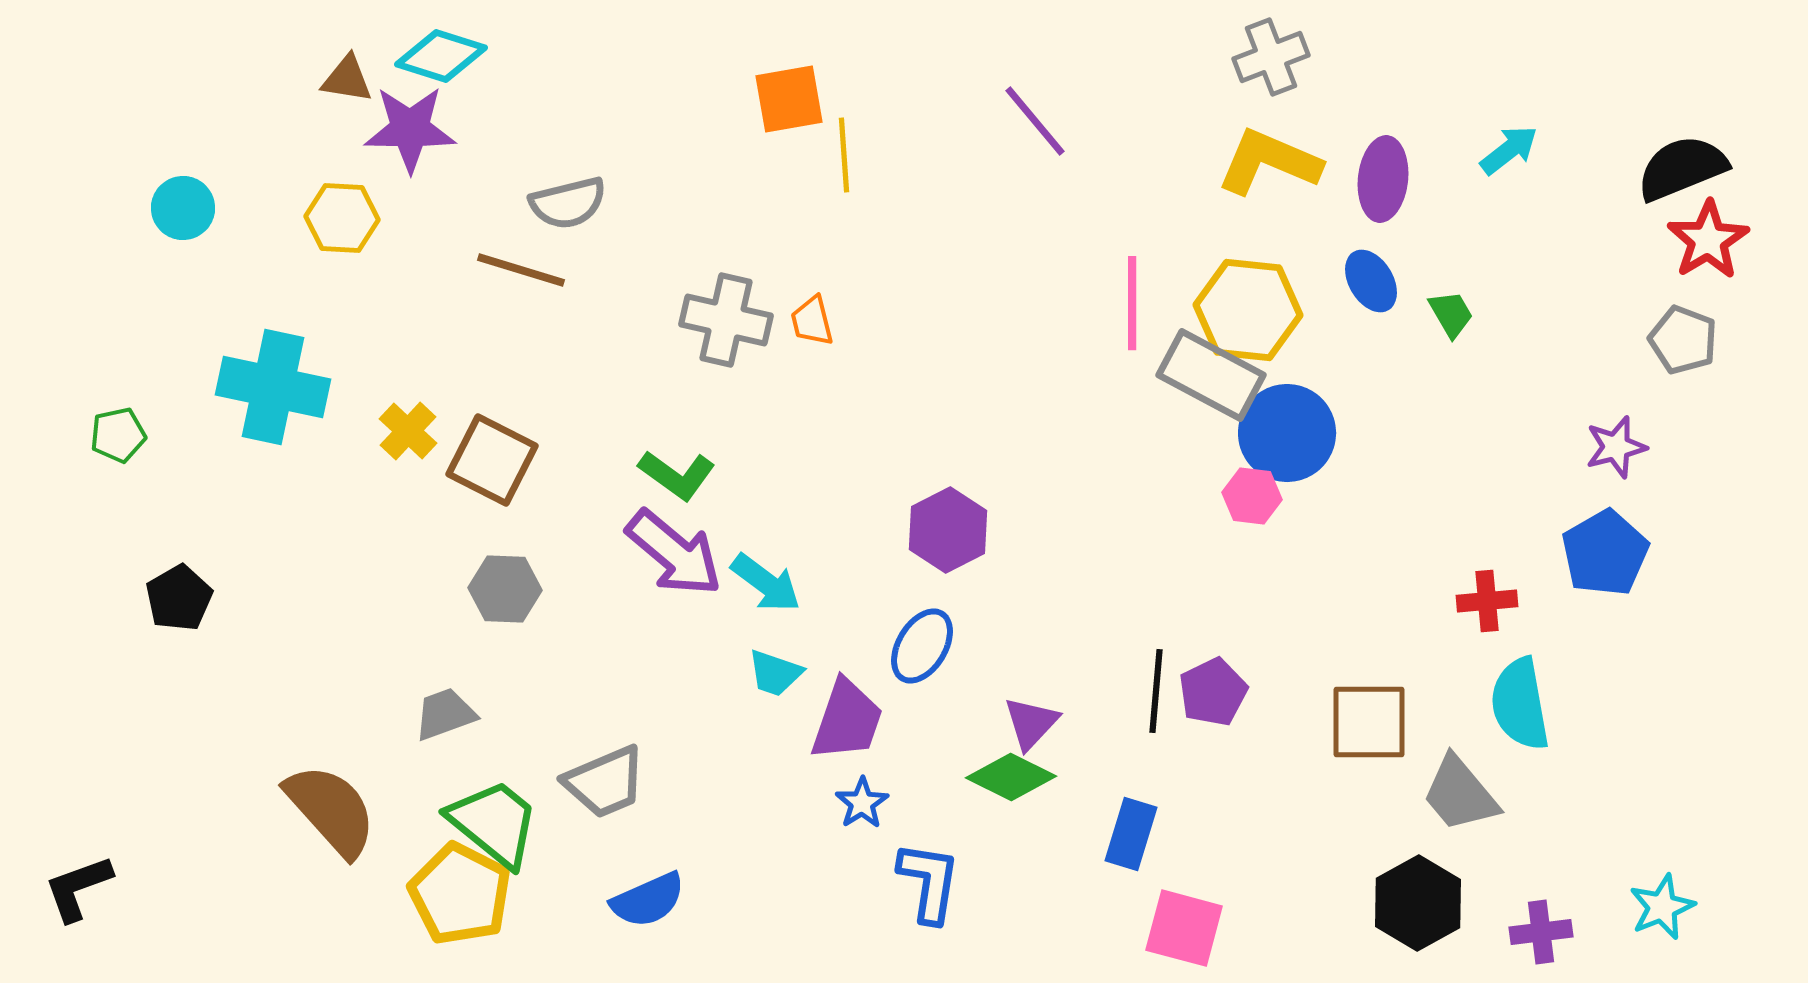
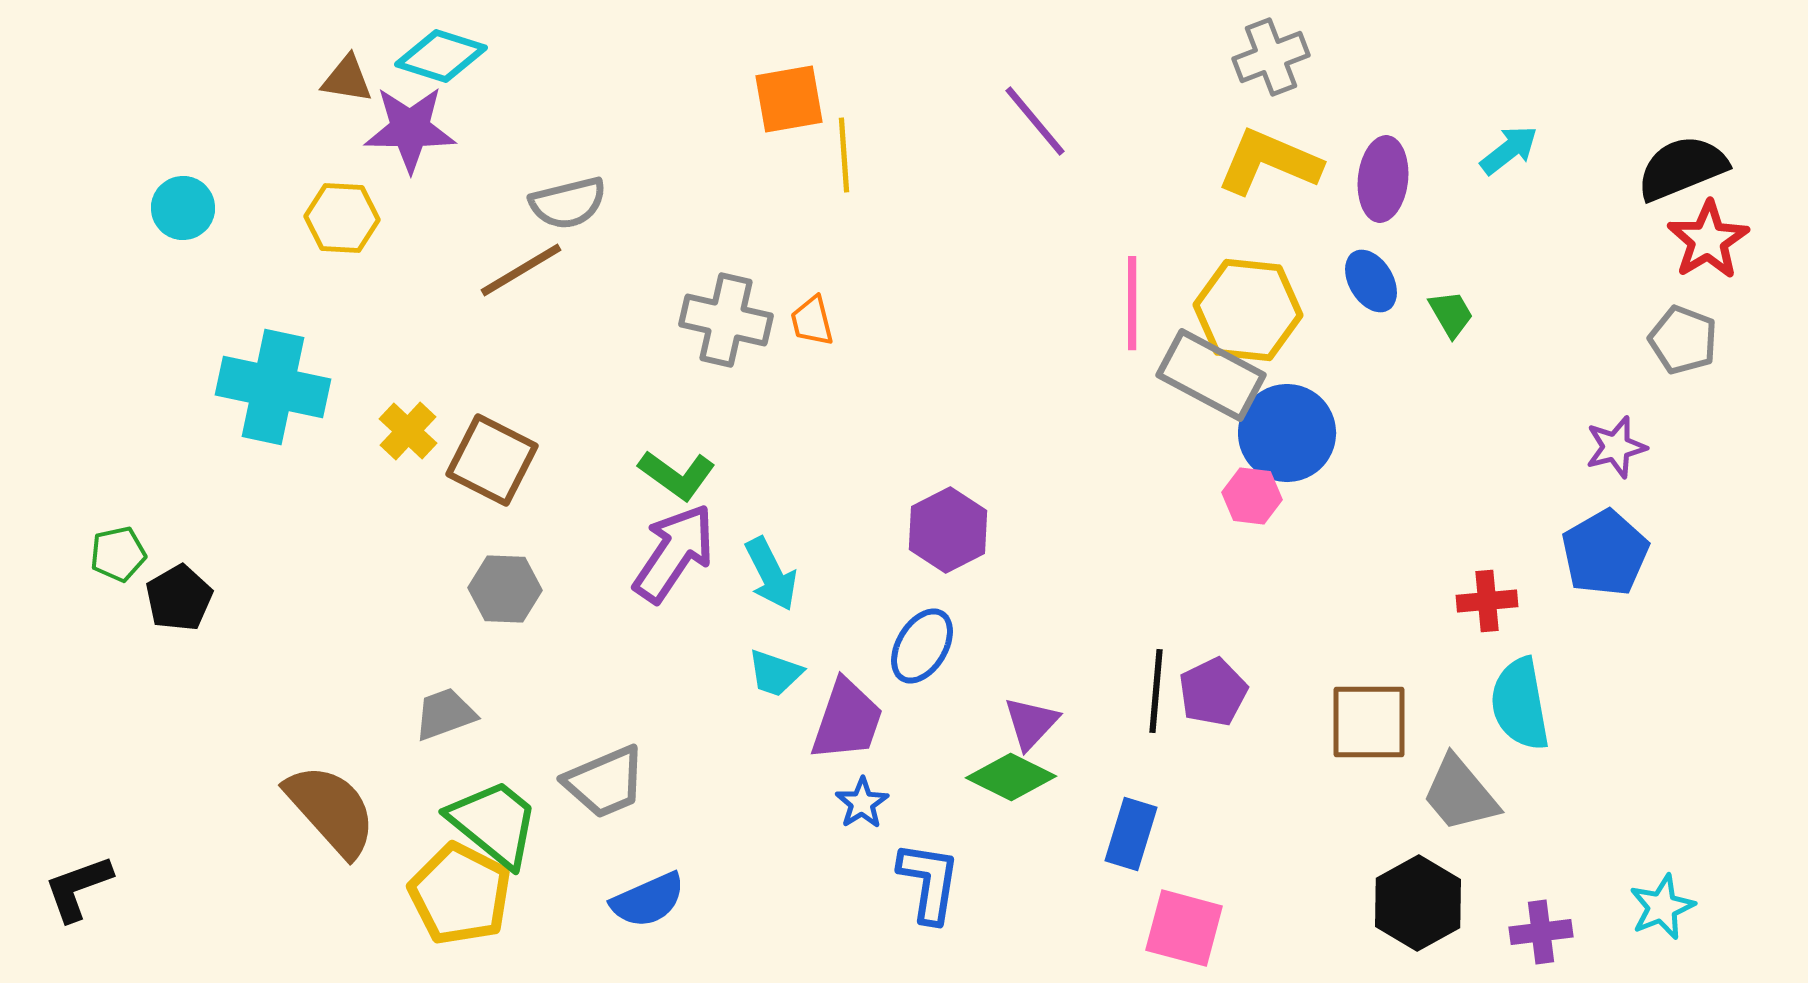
brown line at (521, 270): rotated 48 degrees counterclockwise
green pentagon at (118, 435): moved 119 px down
purple arrow at (674, 553): rotated 96 degrees counterclockwise
cyan arrow at (766, 583): moved 5 px right, 9 px up; rotated 26 degrees clockwise
